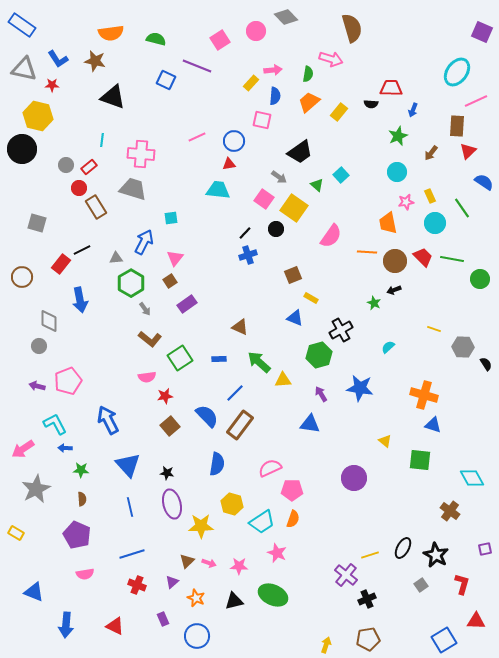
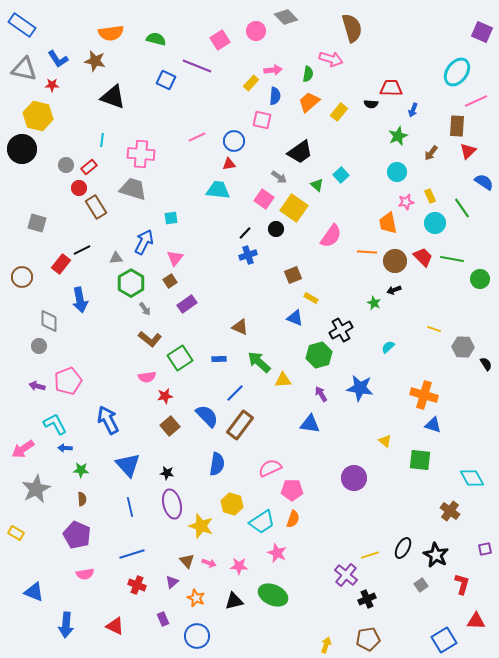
yellow star at (201, 526): rotated 20 degrees clockwise
brown triangle at (187, 561): rotated 28 degrees counterclockwise
